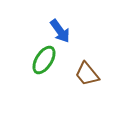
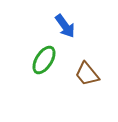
blue arrow: moved 5 px right, 5 px up
